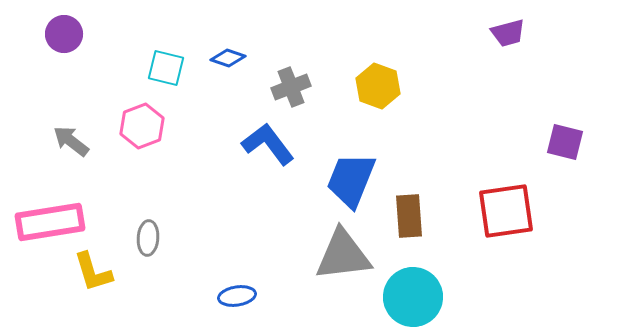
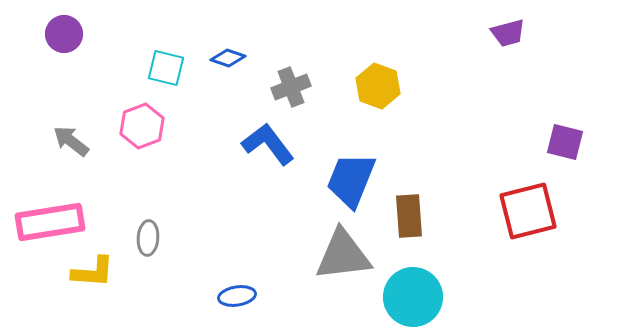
red square: moved 22 px right; rotated 6 degrees counterclockwise
yellow L-shape: rotated 69 degrees counterclockwise
